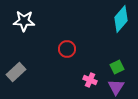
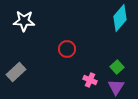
cyan diamond: moved 1 px left, 1 px up
green square: rotated 16 degrees counterclockwise
